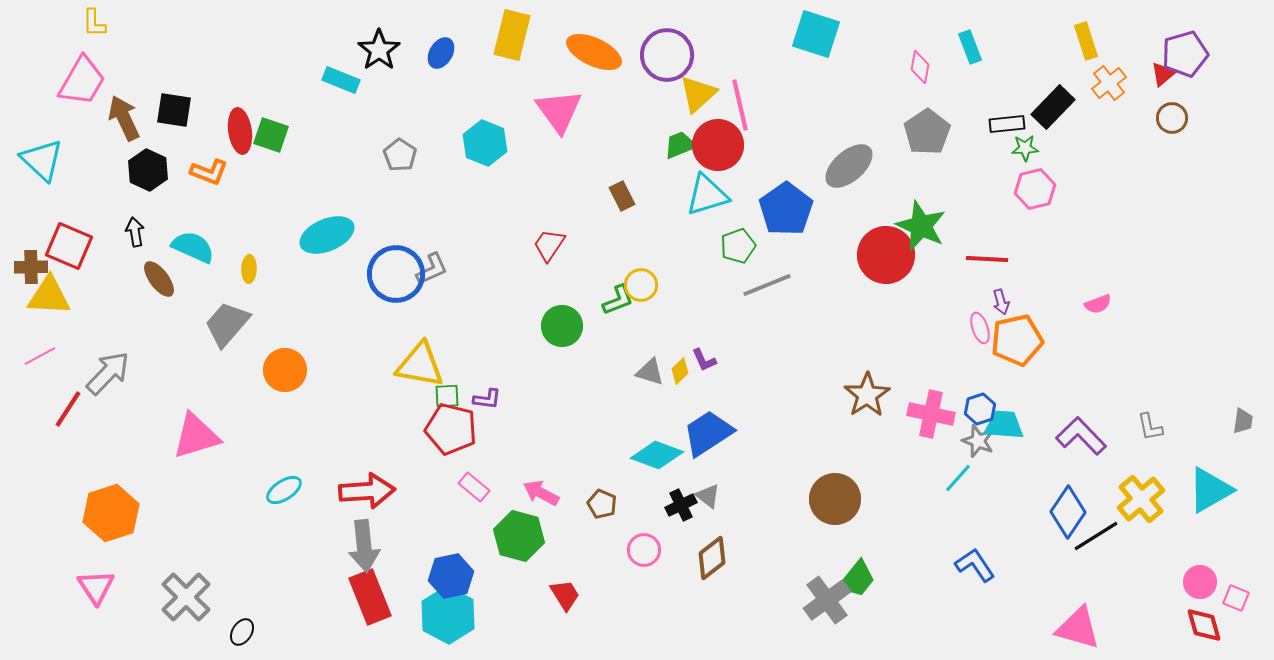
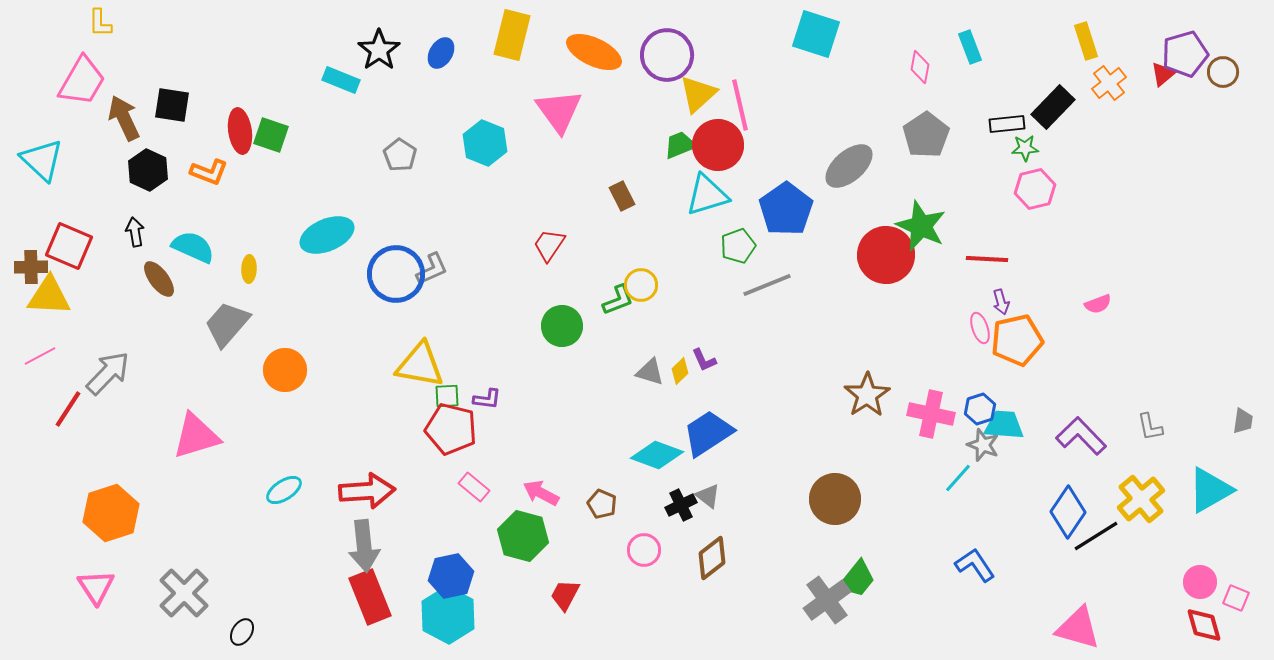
yellow L-shape at (94, 23): moved 6 px right
black square at (174, 110): moved 2 px left, 5 px up
brown circle at (1172, 118): moved 51 px right, 46 px up
gray pentagon at (927, 132): moved 1 px left, 3 px down
gray star at (978, 441): moved 5 px right, 4 px down
green hexagon at (519, 536): moved 4 px right
red trapezoid at (565, 595): rotated 120 degrees counterclockwise
gray cross at (186, 597): moved 2 px left, 4 px up
